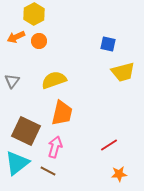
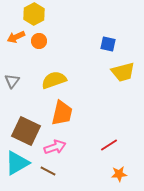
pink arrow: rotated 55 degrees clockwise
cyan triangle: rotated 8 degrees clockwise
